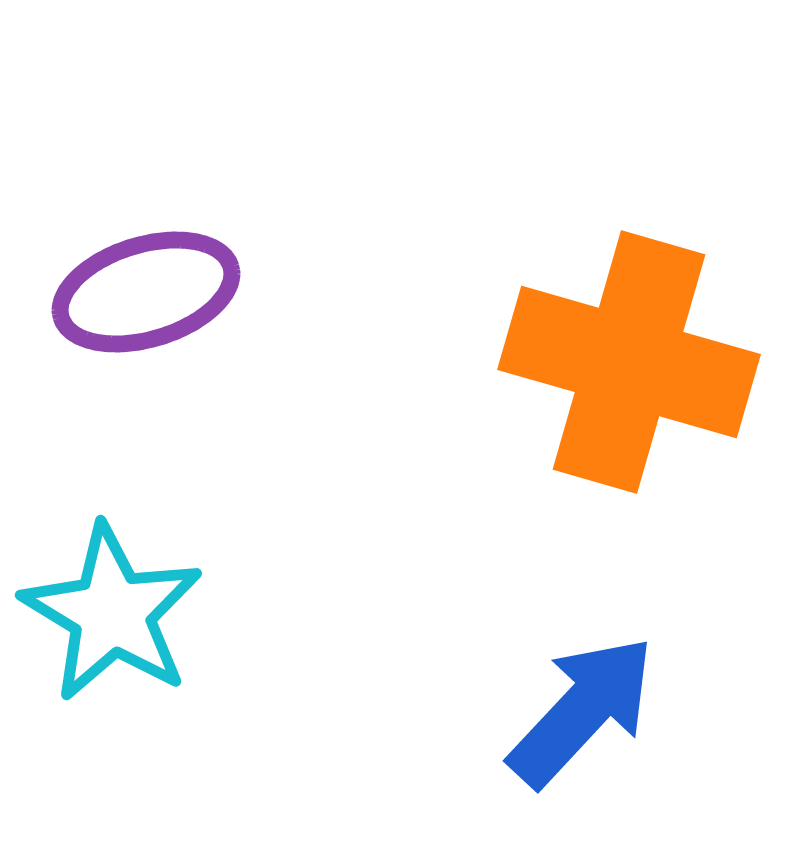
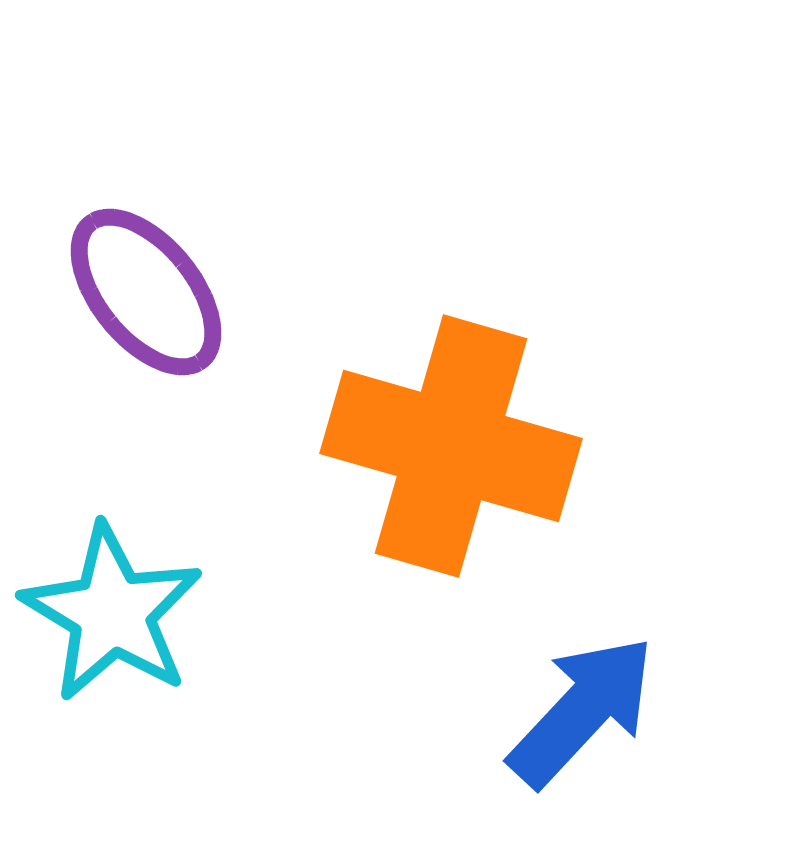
purple ellipse: rotated 68 degrees clockwise
orange cross: moved 178 px left, 84 px down
